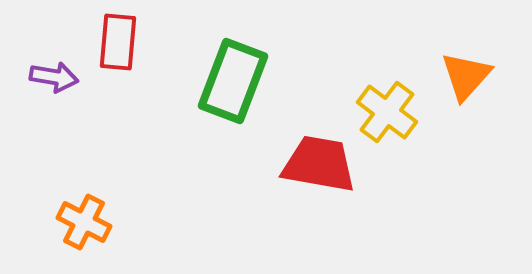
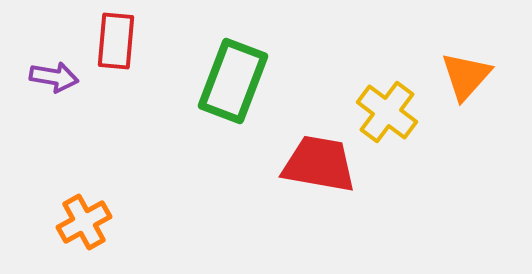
red rectangle: moved 2 px left, 1 px up
orange cross: rotated 34 degrees clockwise
